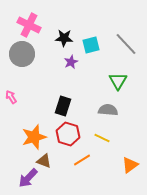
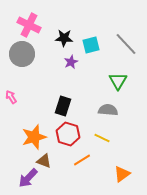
orange triangle: moved 8 px left, 9 px down
